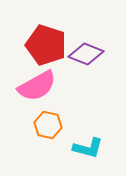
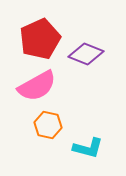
red pentagon: moved 6 px left, 6 px up; rotated 30 degrees clockwise
